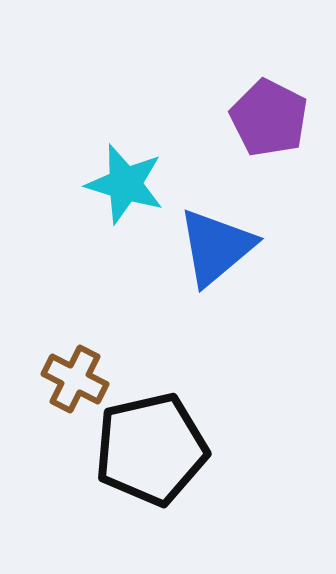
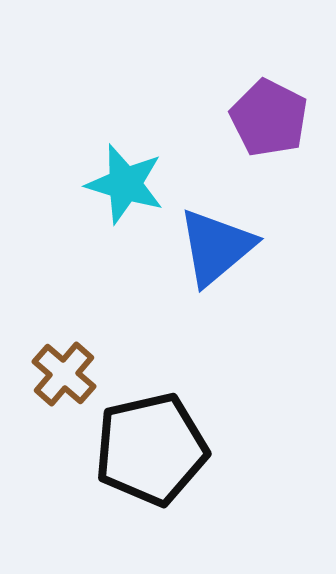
brown cross: moved 11 px left, 5 px up; rotated 14 degrees clockwise
